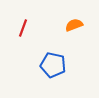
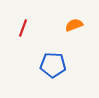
blue pentagon: rotated 10 degrees counterclockwise
